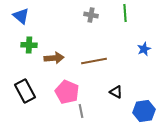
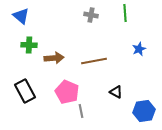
blue star: moved 5 px left
